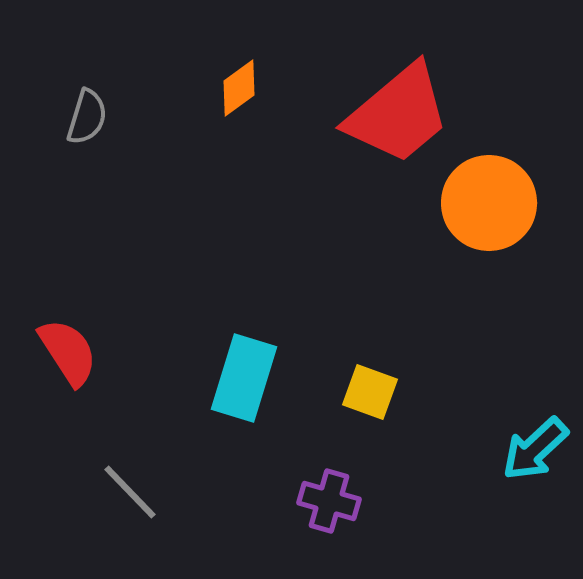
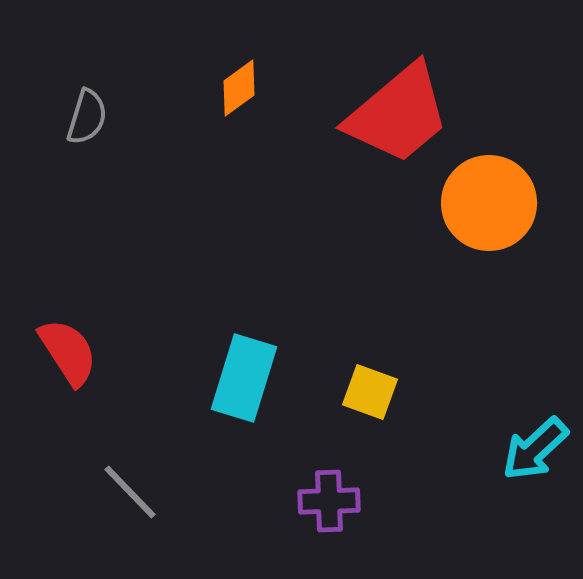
purple cross: rotated 18 degrees counterclockwise
